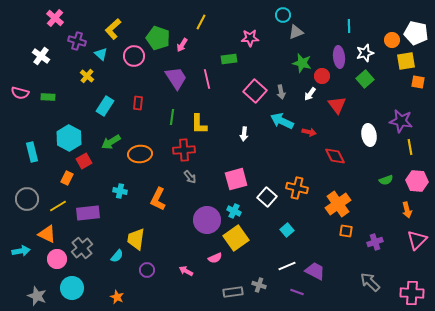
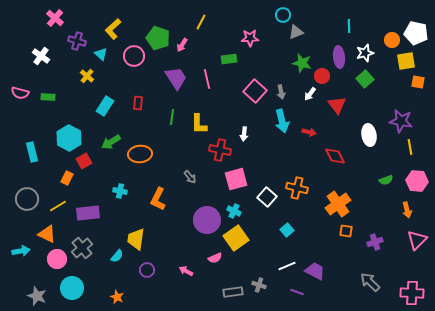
cyan arrow at (282, 121): rotated 130 degrees counterclockwise
red cross at (184, 150): moved 36 px right; rotated 15 degrees clockwise
